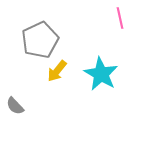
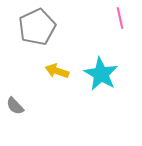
gray pentagon: moved 3 px left, 13 px up
yellow arrow: rotated 70 degrees clockwise
